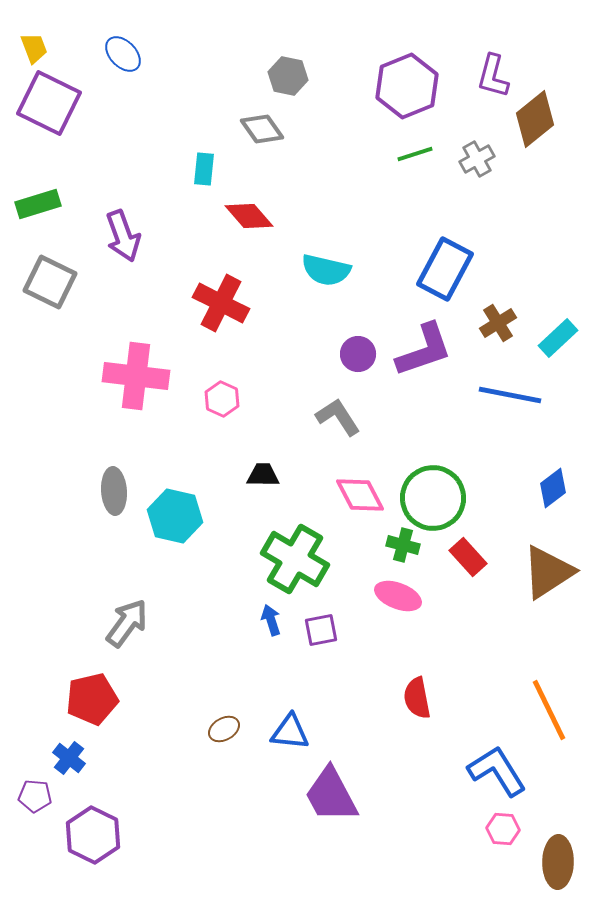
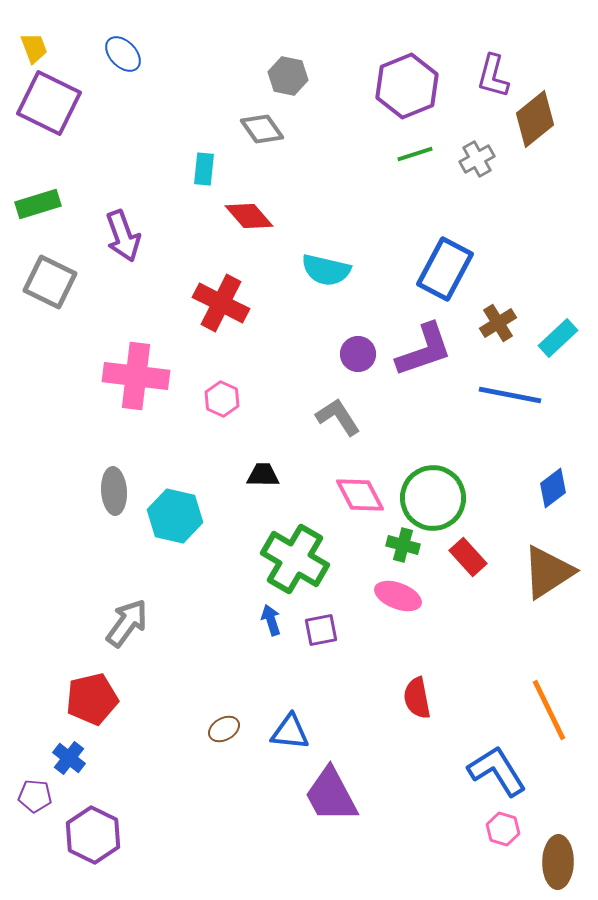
pink hexagon at (503, 829): rotated 12 degrees clockwise
